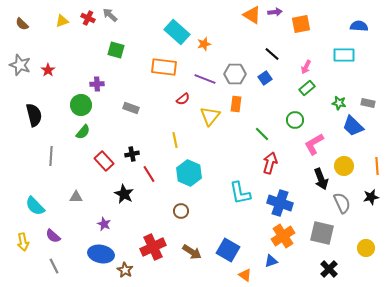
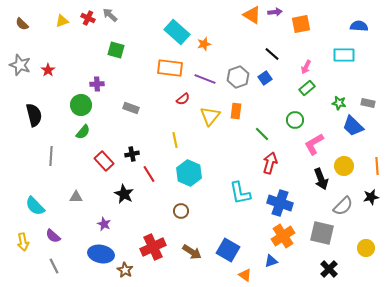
orange rectangle at (164, 67): moved 6 px right, 1 px down
gray hexagon at (235, 74): moved 3 px right, 3 px down; rotated 20 degrees counterclockwise
orange rectangle at (236, 104): moved 7 px down
gray semicircle at (342, 203): moved 1 px right, 3 px down; rotated 70 degrees clockwise
